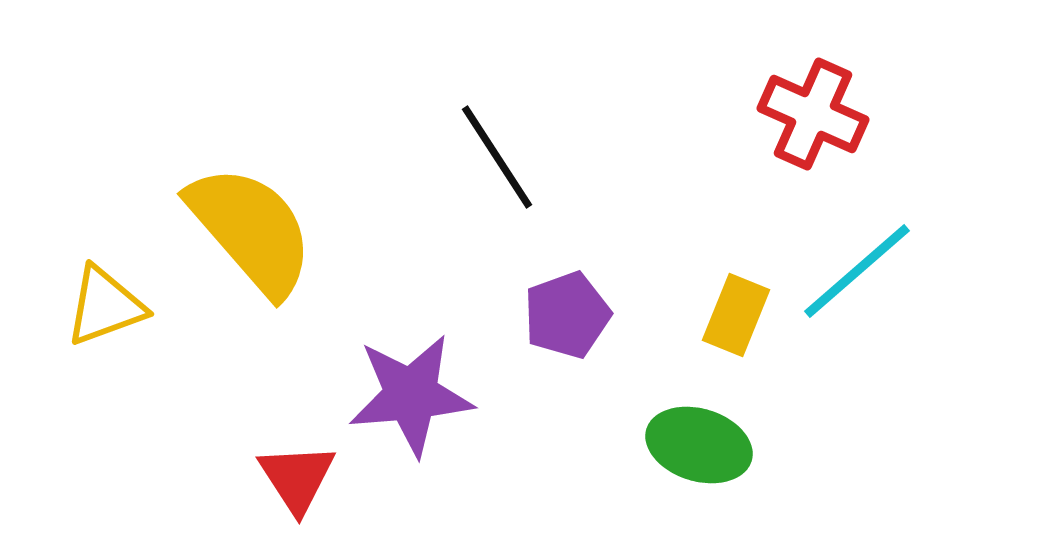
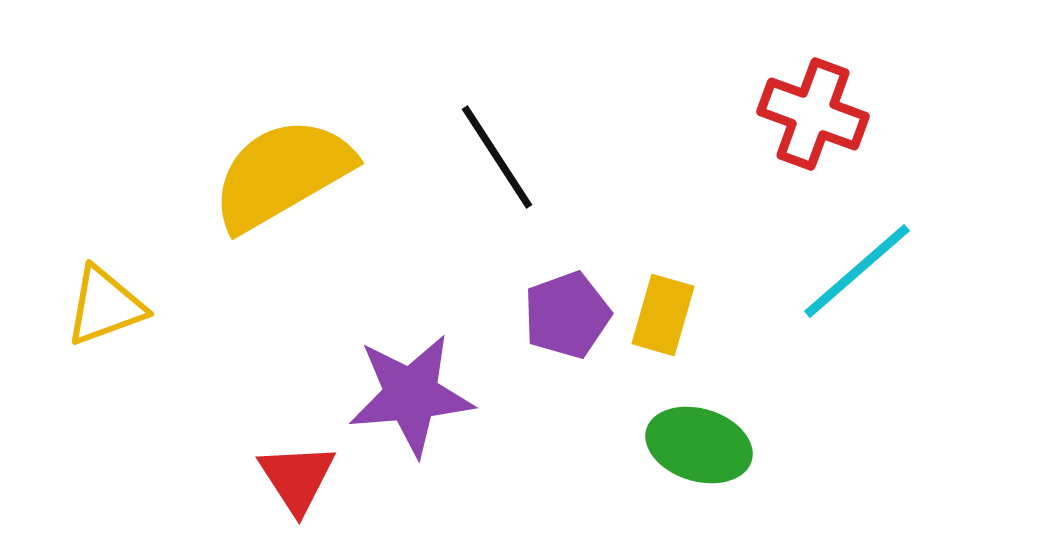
red cross: rotated 4 degrees counterclockwise
yellow semicircle: moved 31 px right, 56 px up; rotated 79 degrees counterclockwise
yellow rectangle: moved 73 px left; rotated 6 degrees counterclockwise
